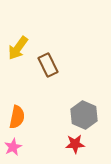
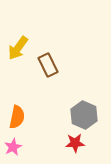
red star: moved 1 px up
